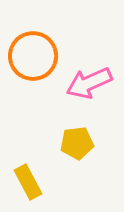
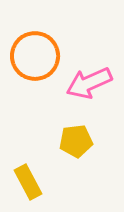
orange circle: moved 2 px right
yellow pentagon: moved 1 px left, 2 px up
